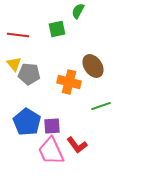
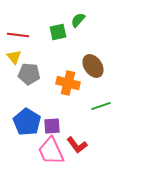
green semicircle: moved 9 px down; rotated 14 degrees clockwise
green square: moved 1 px right, 3 px down
yellow triangle: moved 7 px up
orange cross: moved 1 px left, 1 px down
